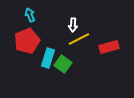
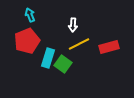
yellow line: moved 5 px down
